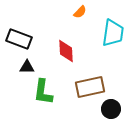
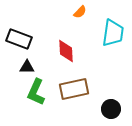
brown rectangle: moved 16 px left, 2 px down
green L-shape: moved 7 px left; rotated 16 degrees clockwise
